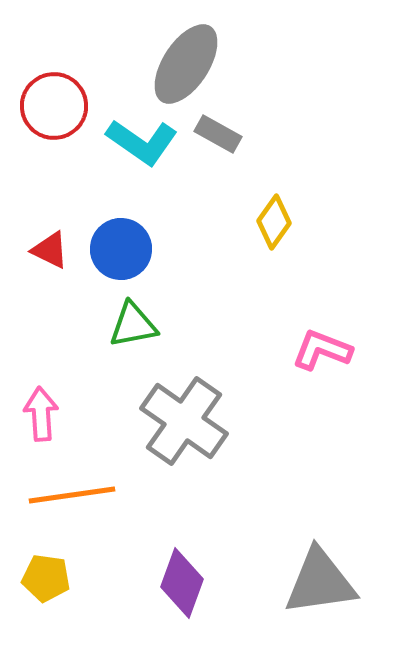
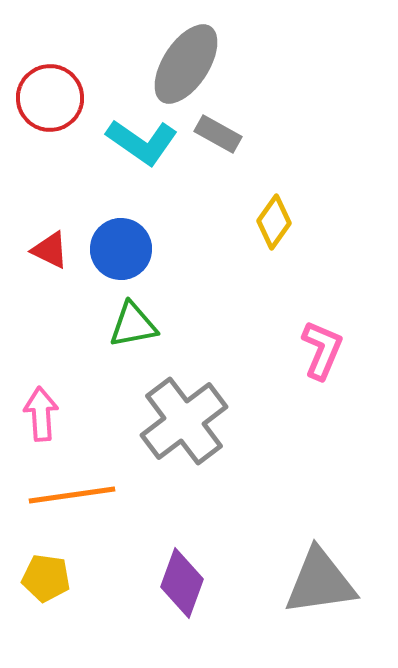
red circle: moved 4 px left, 8 px up
pink L-shape: rotated 92 degrees clockwise
gray cross: rotated 18 degrees clockwise
